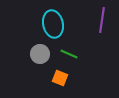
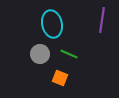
cyan ellipse: moved 1 px left
